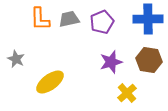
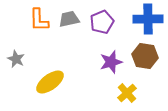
orange L-shape: moved 1 px left, 1 px down
brown hexagon: moved 4 px left, 4 px up
